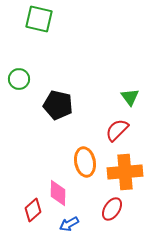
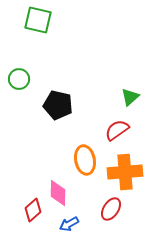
green square: moved 1 px left, 1 px down
green triangle: rotated 24 degrees clockwise
red semicircle: rotated 10 degrees clockwise
orange ellipse: moved 2 px up
red ellipse: moved 1 px left
